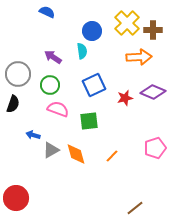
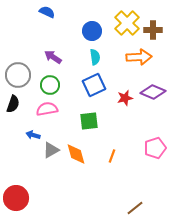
cyan semicircle: moved 13 px right, 6 px down
gray circle: moved 1 px down
pink semicircle: moved 11 px left; rotated 30 degrees counterclockwise
orange line: rotated 24 degrees counterclockwise
